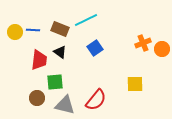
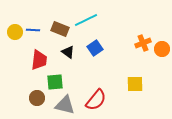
black triangle: moved 8 px right
